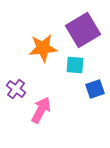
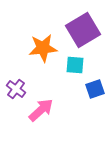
pink arrow: rotated 20 degrees clockwise
